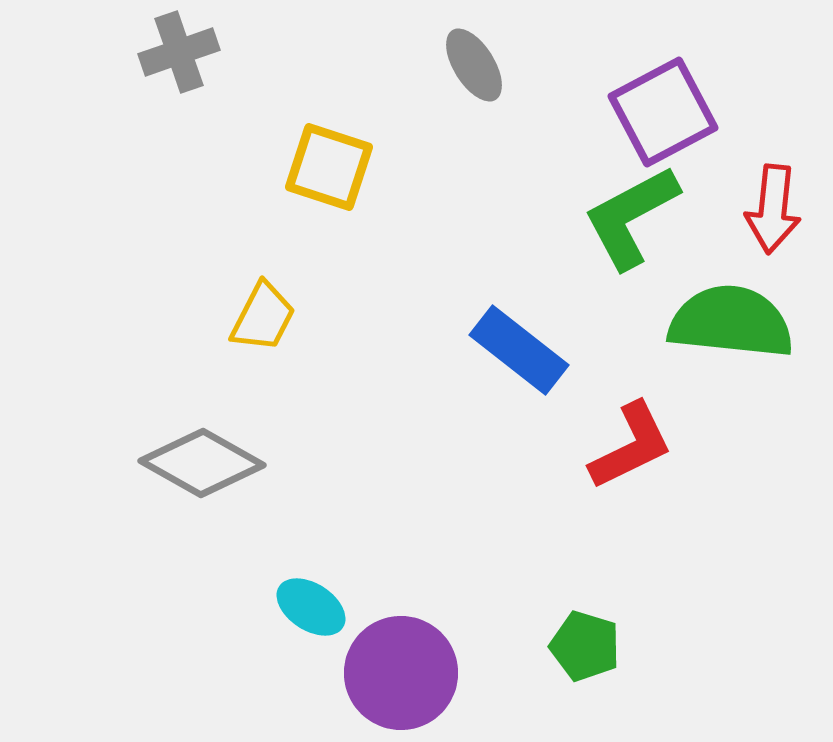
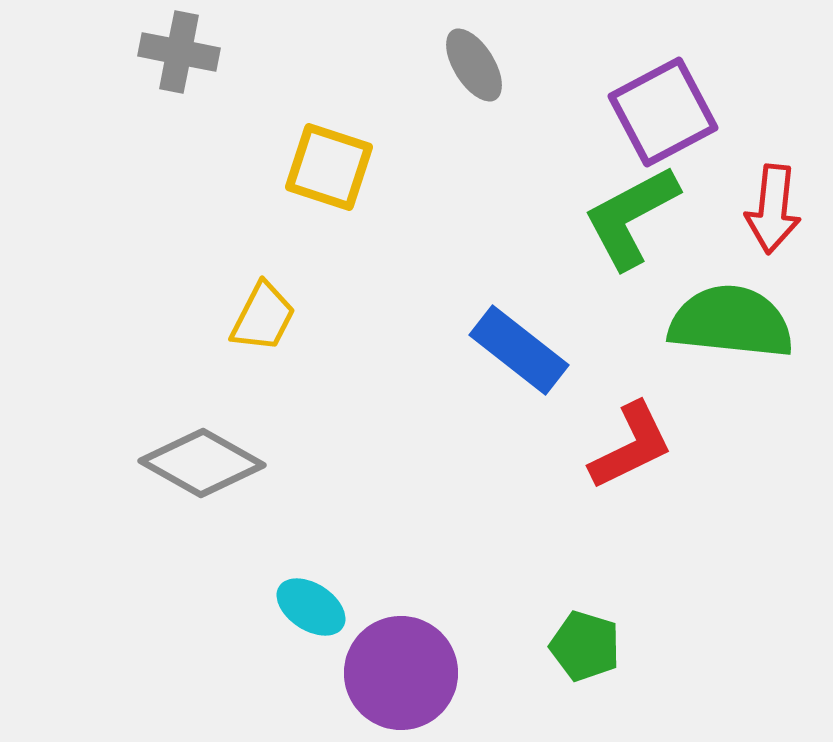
gray cross: rotated 30 degrees clockwise
